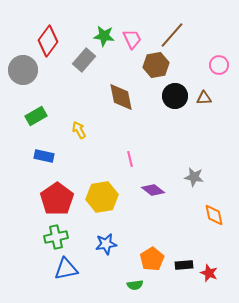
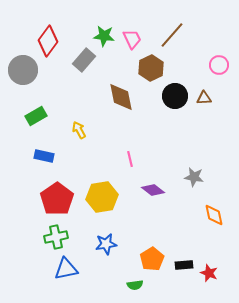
brown hexagon: moved 5 px left, 3 px down; rotated 15 degrees counterclockwise
